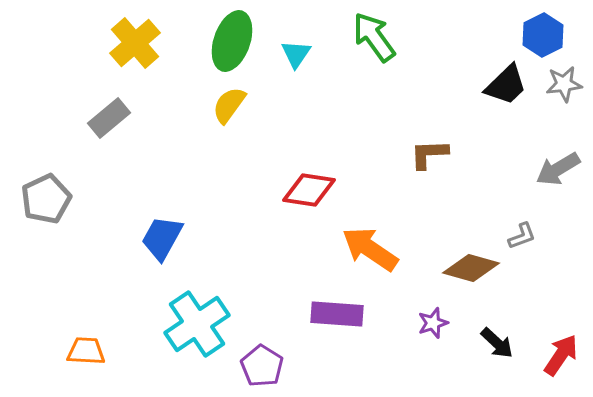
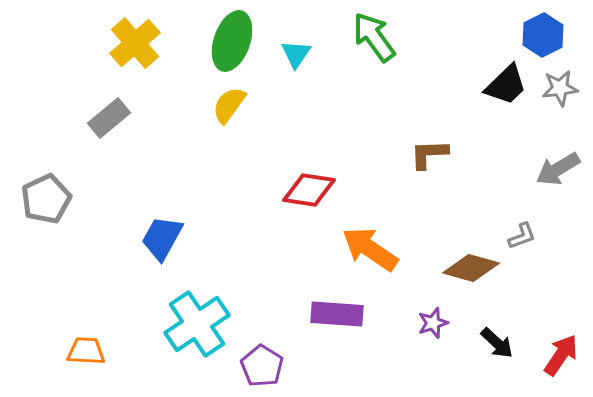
gray star: moved 4 px left, 4 px down
